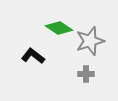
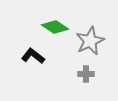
green diamond: moved 4 px left, 1 px up
gray star: rotated 8 degrees counterclockwise
